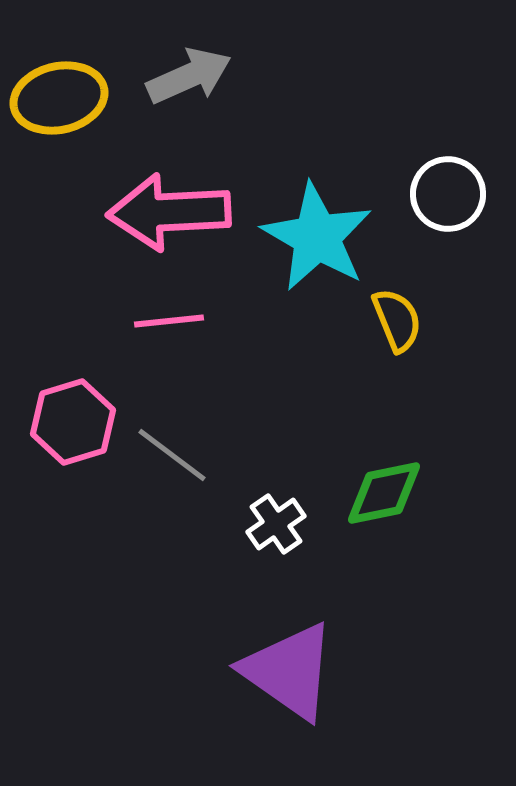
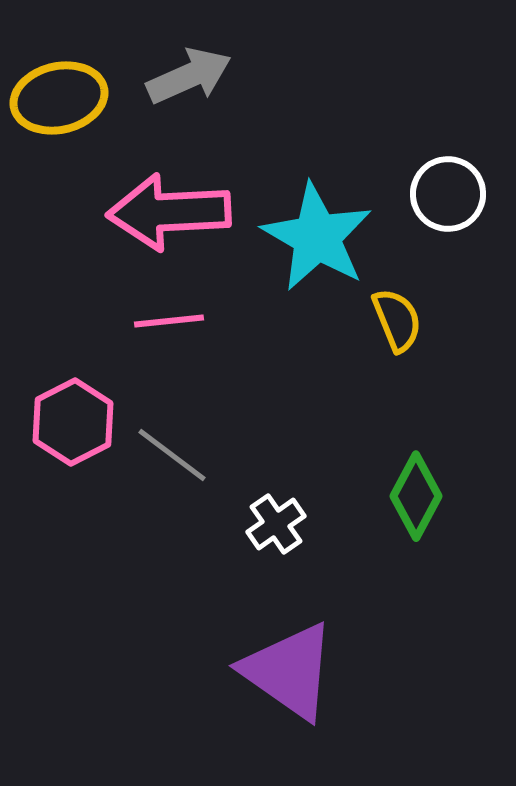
pink hexagon: rotated 10 degrees counterclockwise
green diamond: moved 32 px right, 3 px down; rotated 50 degrees counterclockwise
